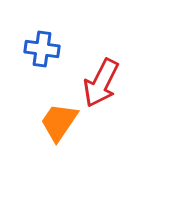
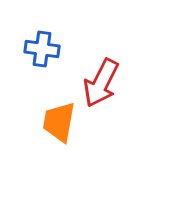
orange trapezoid: rotated 24 degrees counterclockwise
